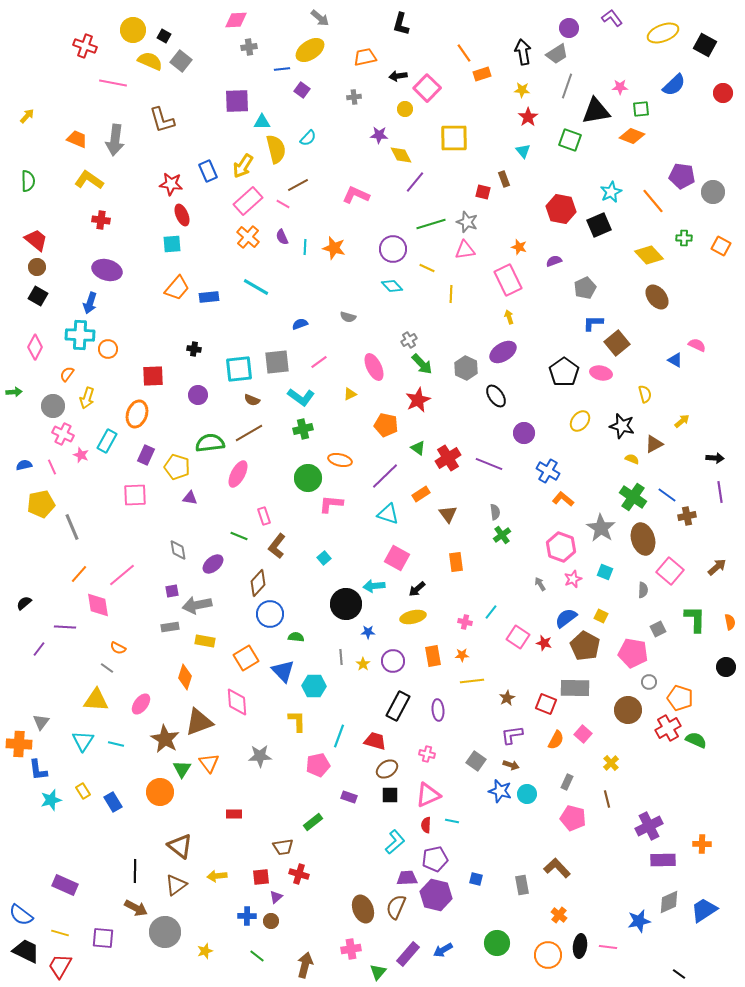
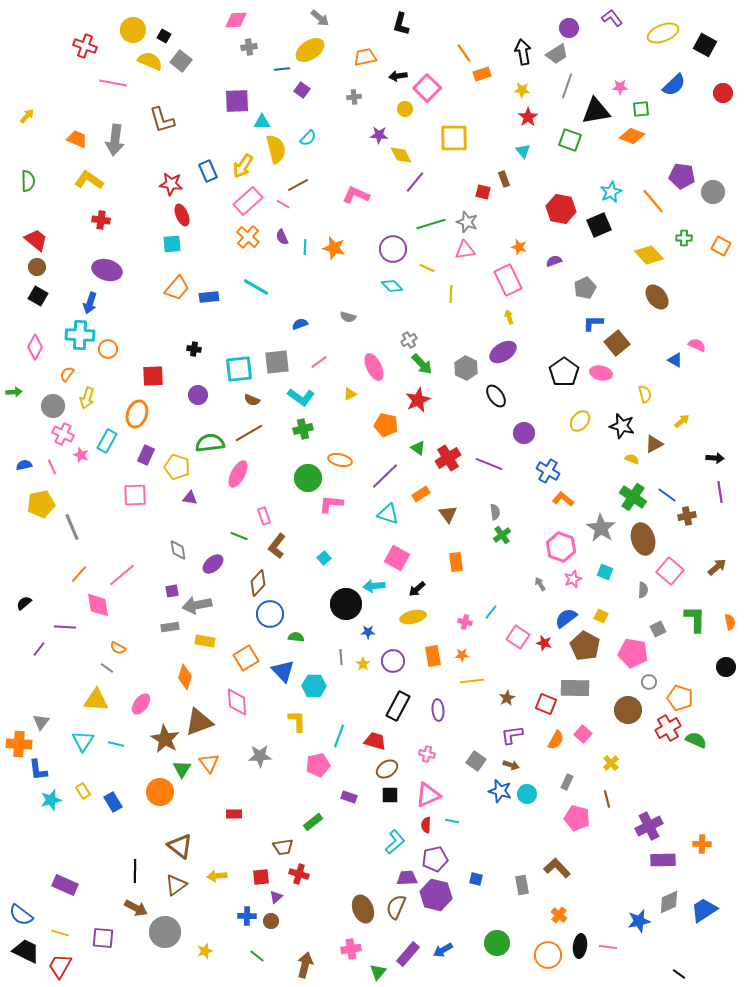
pink pentagon at (573, 818): moved 4 px right
